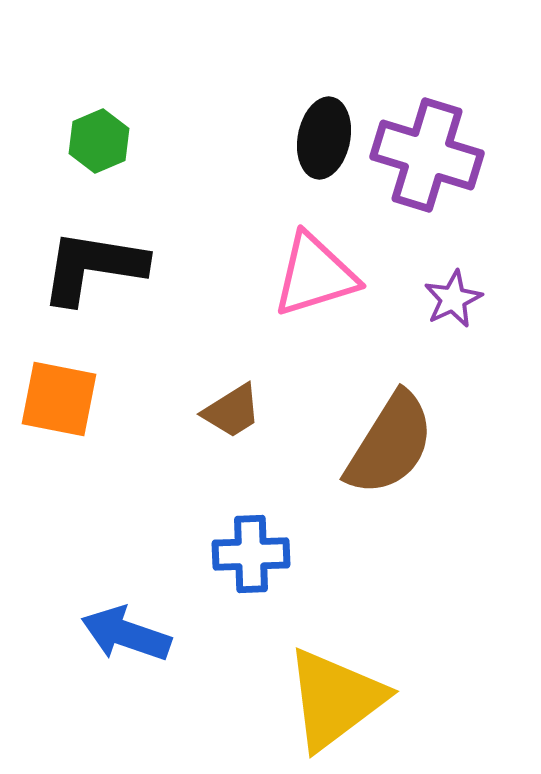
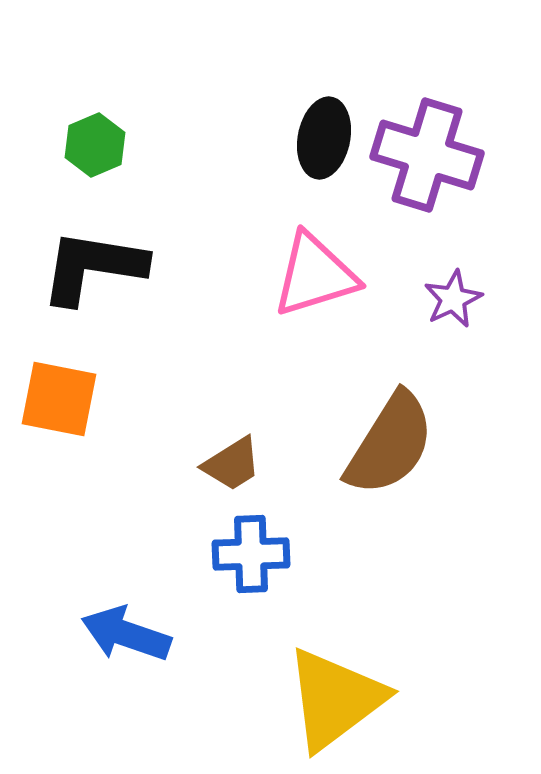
green hexagon: moved 4 px left, 4 px down
brown trapezoid: moved 53 px down
